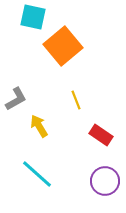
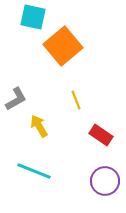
cyan line: moved 3 px left, 3 px up; rotated 20 degrees counterclockwise
